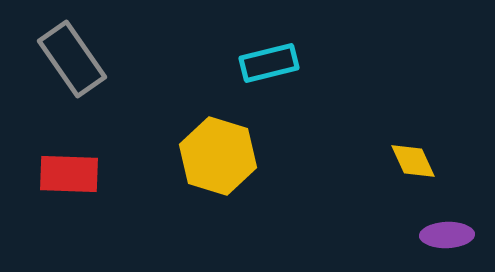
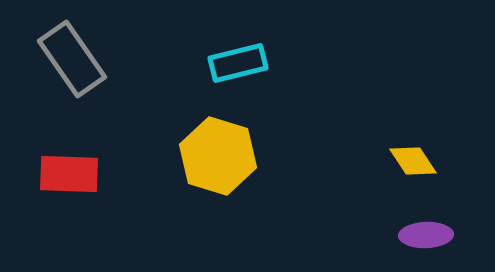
cyan rectangle: moved 31 px left
yellow diamond: rotated 9 degrees counterclockwise
purple ellipse: moved 21 px left
